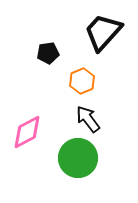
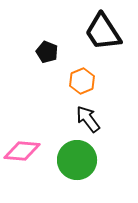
black trapezoid: rotated 75 degrees counterclockwise
black pentagon: moved 1 px left, 1 px up; rotated 30 degrees clockwise
pink diamond: moved 5 px left, 19 px down; rotated 33 degrees clockwise
green circle: moved 1 px left, 2 px down
